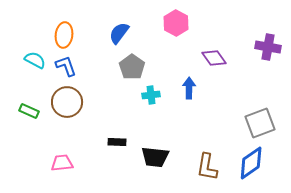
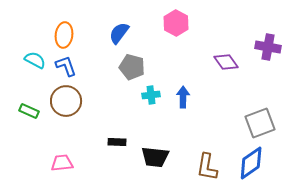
purple diamond: moved 12 px right, 4 px down
gray pentagon: rotated 20 degrees counterclockwise
blue arrow: moved 6 px left, 9 px down
brown circle: moved 1 px left, 1 px up
